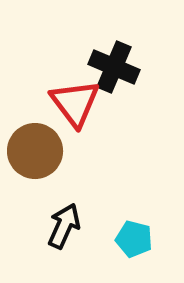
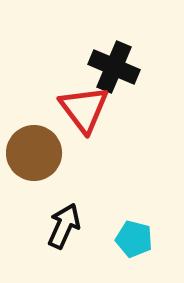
red triangle: moved 9 px right, 6 px down
brown circle: moved 1 px left, 2 px down
